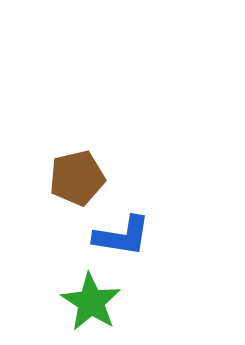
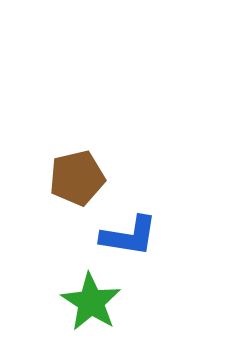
blue L-shape: moved 7 px right
